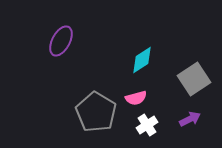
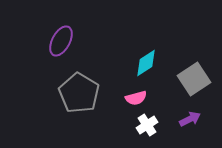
cyan diamond: moved 4 px right, 3 px down
gray pentagon: moved 17 px left, 19 px up
